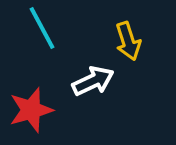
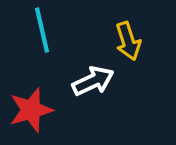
cyan line: moved 2 px down; rotated 15 degrees clockwise
